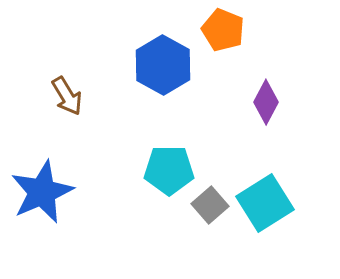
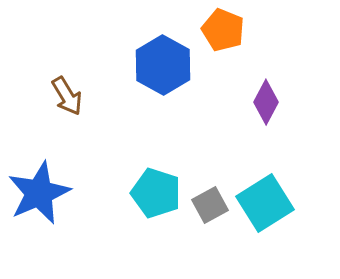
cyan pentagon: moved 13 px left, 23 px down; rotated 18 degrees clockwise
blue star: moved 3 px left, 1 px down
gray square: rotated 12 degrees clockwise
